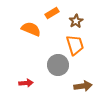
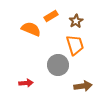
orange rectangle: moved 1 px left, 3 px down
